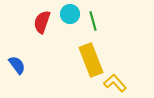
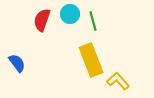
red semicircle: moved 2 px up
blue semicircle: moved 2 px up
yellow L-shape: moved 3 px right, 2 px up
